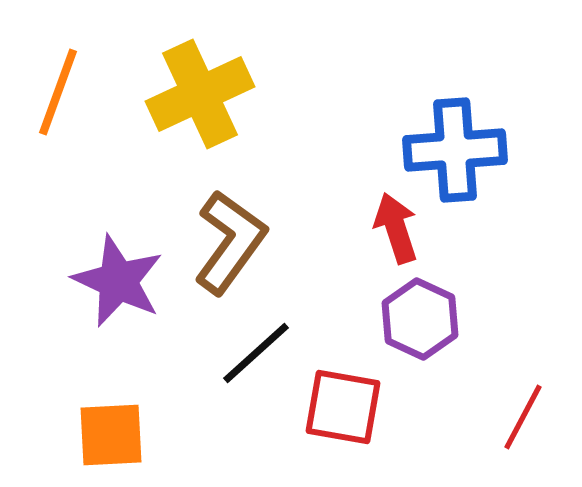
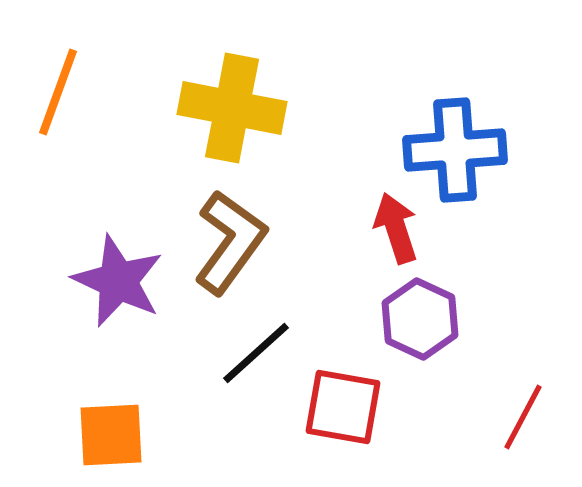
yellow cross: moved 32 px right, 14 px down; rotated 36 degrees clockwise
